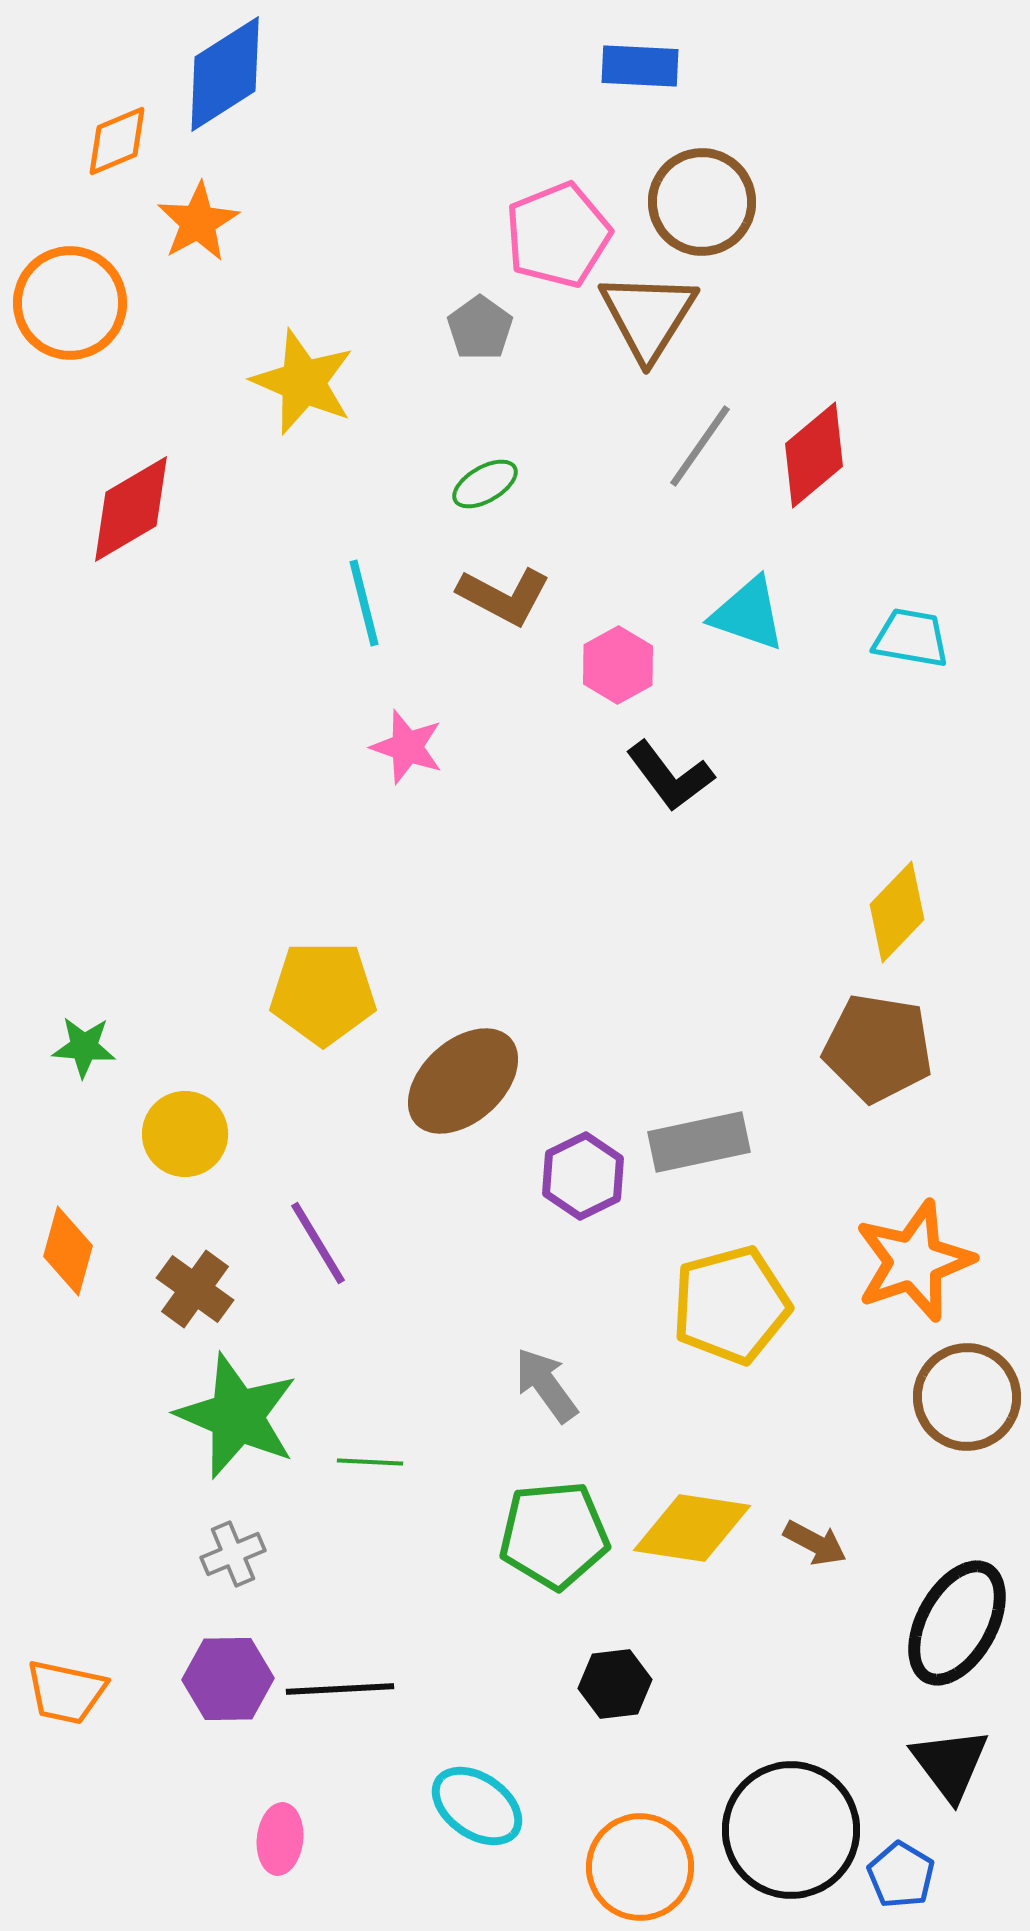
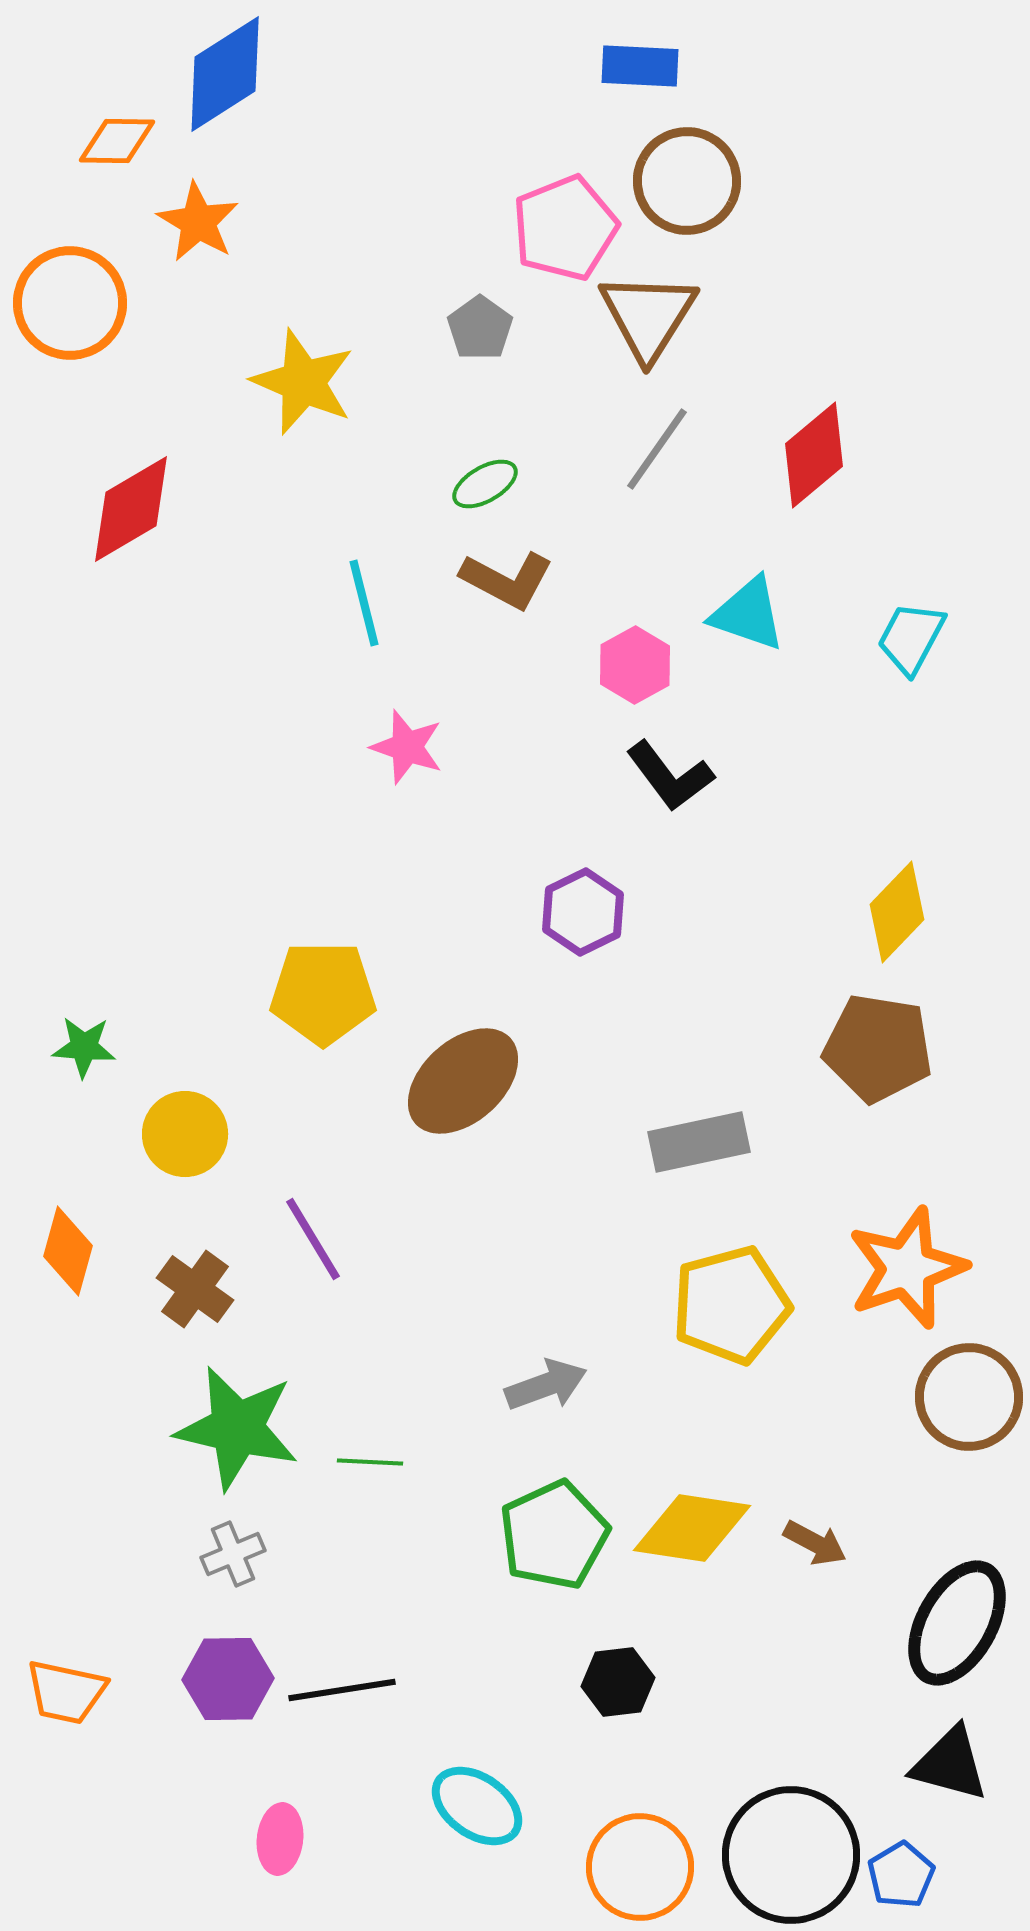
orange diamond at (117, 141): rotated 24 degrees clockwise
brown circle at (702, 202): moved 15 px left, 21 px up
orange star at (198, 222): rotated 12 degrees counterclockwise
pink pentagon at (558, 235): moved 7 px right, 7 px up
gray line at (700, 446): moved 43 px left, 3 px down
brown L-shape at (504, 596): moved 3 px right, 16 px up
cyan trapezoid at (911, 638): rotated 72 degrees counterclockwise
pink hexagon at (618, 665): moved 17 px right
purple hexagon at (583, 1176): moved 264 px up
purple line at (318, 1243): moved 5 px left, 4 px up
orange star at (914, 1261): moved 7 px left, 7 px down
gray arrow at (546, 1385): rotated 106 degrees clockwise
brown circle at (967, 1397): moved 2 px right
green star at (237, 1416): moved 12 px down; rotated 10 degrees counterclockwise
green pentagon at (554, 1535): rotated 20 degrees counterclockwise
black hexagon at (615, 1684): moved 3 px right, 2 px up
black line at (340, 1689): moved 2 px right, 1 px down; rotated 6 degrees counterclockwise
black triangle at (950, 1764): rotated 38 degrees counterclockwise
black circle at (791, 1830): moved 25 px down
blue pentagon at (901, 1875): rotated 10 degrees clockwise
